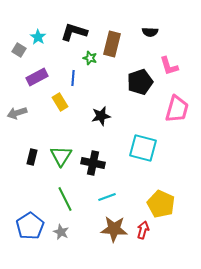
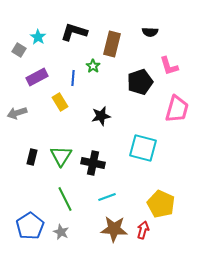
green star: moved 3 px right, 8 px down; rotated 16 degrees clockwise
